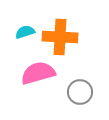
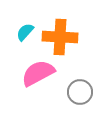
cyan semicircle: rotated 30 degrees counterclockwise
pink semicircle: rotated 12 degrees counterclockwise
